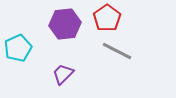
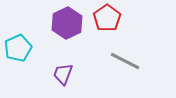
purple hexagon: moved 2 px right, 1 px up; rotated 20 degrees counterclockwise
gray line: moved 8 px right, 10 px down
purple trapezoid: rotated 25 degrees counterclockwise
